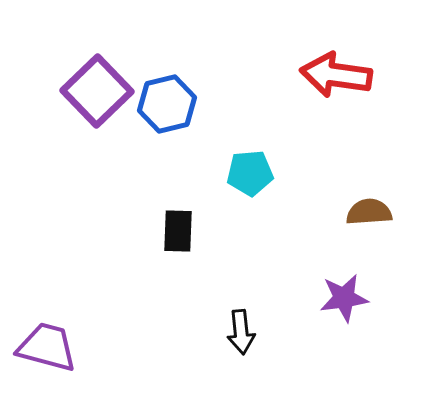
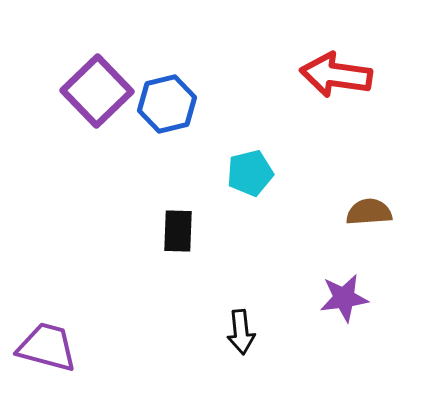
cyan pentagon: rotated 9 degrees counterclockwise
